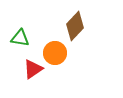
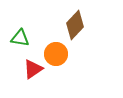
brown diamond: moved 1 px up
orange circle: moved 1 px right, 1 px down
